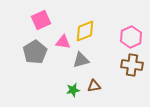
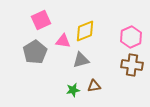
pink triangle: moved 1 px up
